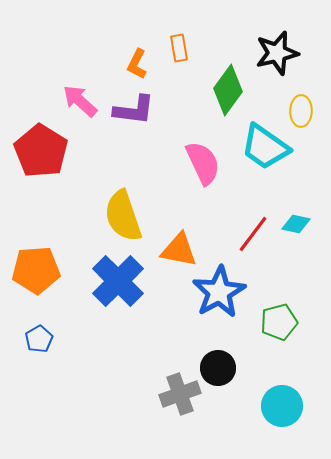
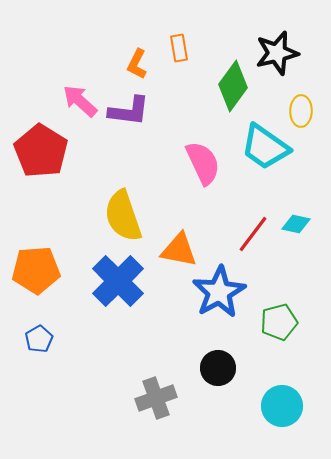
green diamond: moved 5 px right, 4 px up
purple L-shape: moved 5 px left, 1 px down
gray cross: moved 24 px left, 4 px down
